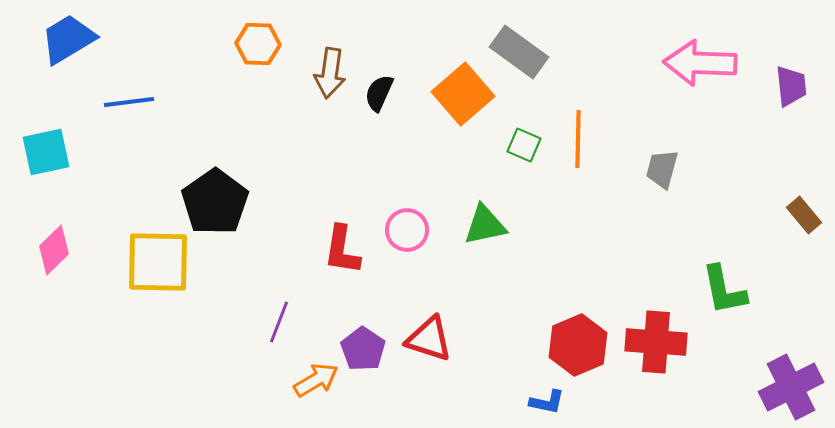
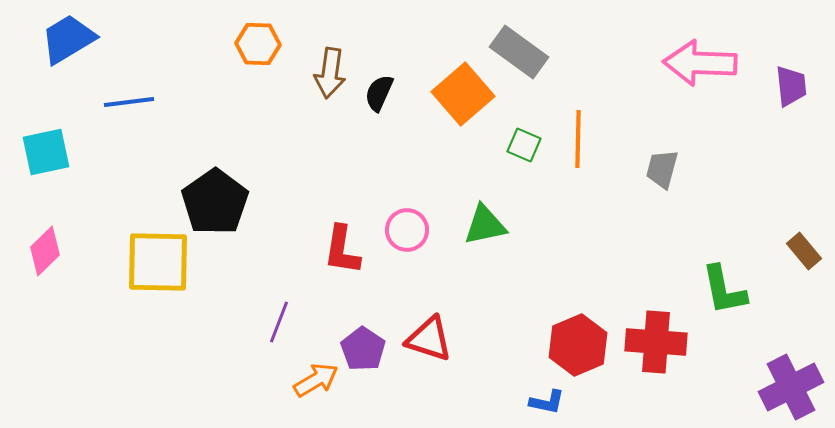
brown rectangle: moved 36 px down
pink diamond: moved 9 px left, 1 px down
